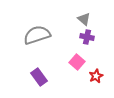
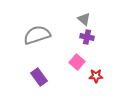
red star: rotated 24 degrees clockwise
